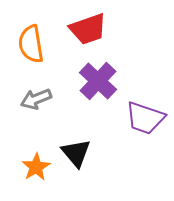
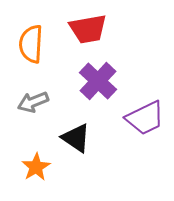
red trapezoid: rotated 9 degrees clockwise
orange semicircle: rotated 12 degrees clockwise
gray arrow: moved 3 px left, 3 px down
purple trapezoid: rotated 45 degrees counterclockwise
black triangle: moved 15 px up; rotated 16 degrees counterclockwise
